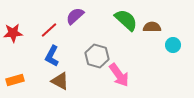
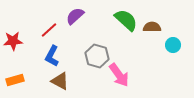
red star: moved 8 px down
